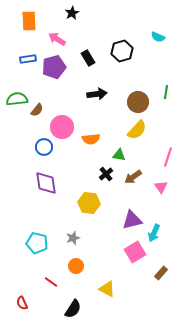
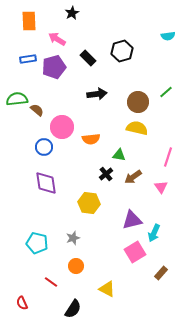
cyan semicircle: moved 10 px right, 1 px up; rotated 32 degrees counterclockwise
black rectangle: rotated 14 degrees counterclockwise
green line: rotated 40 degrees clockwise
brown semicircle: rotated 88 degrees counterclockwise
yellow semicircle: moved 2 px up; rotated 120 degrees counterclockwise
